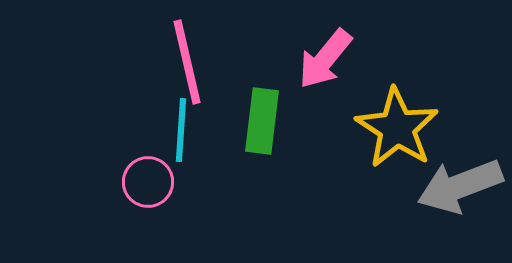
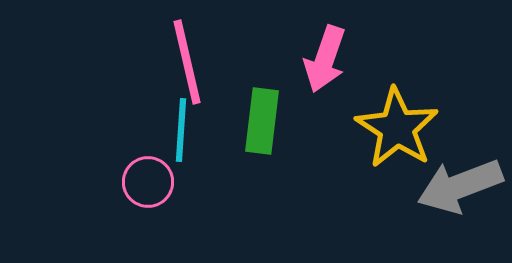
pink arrow: rotated 20 degrees counterclockwise
